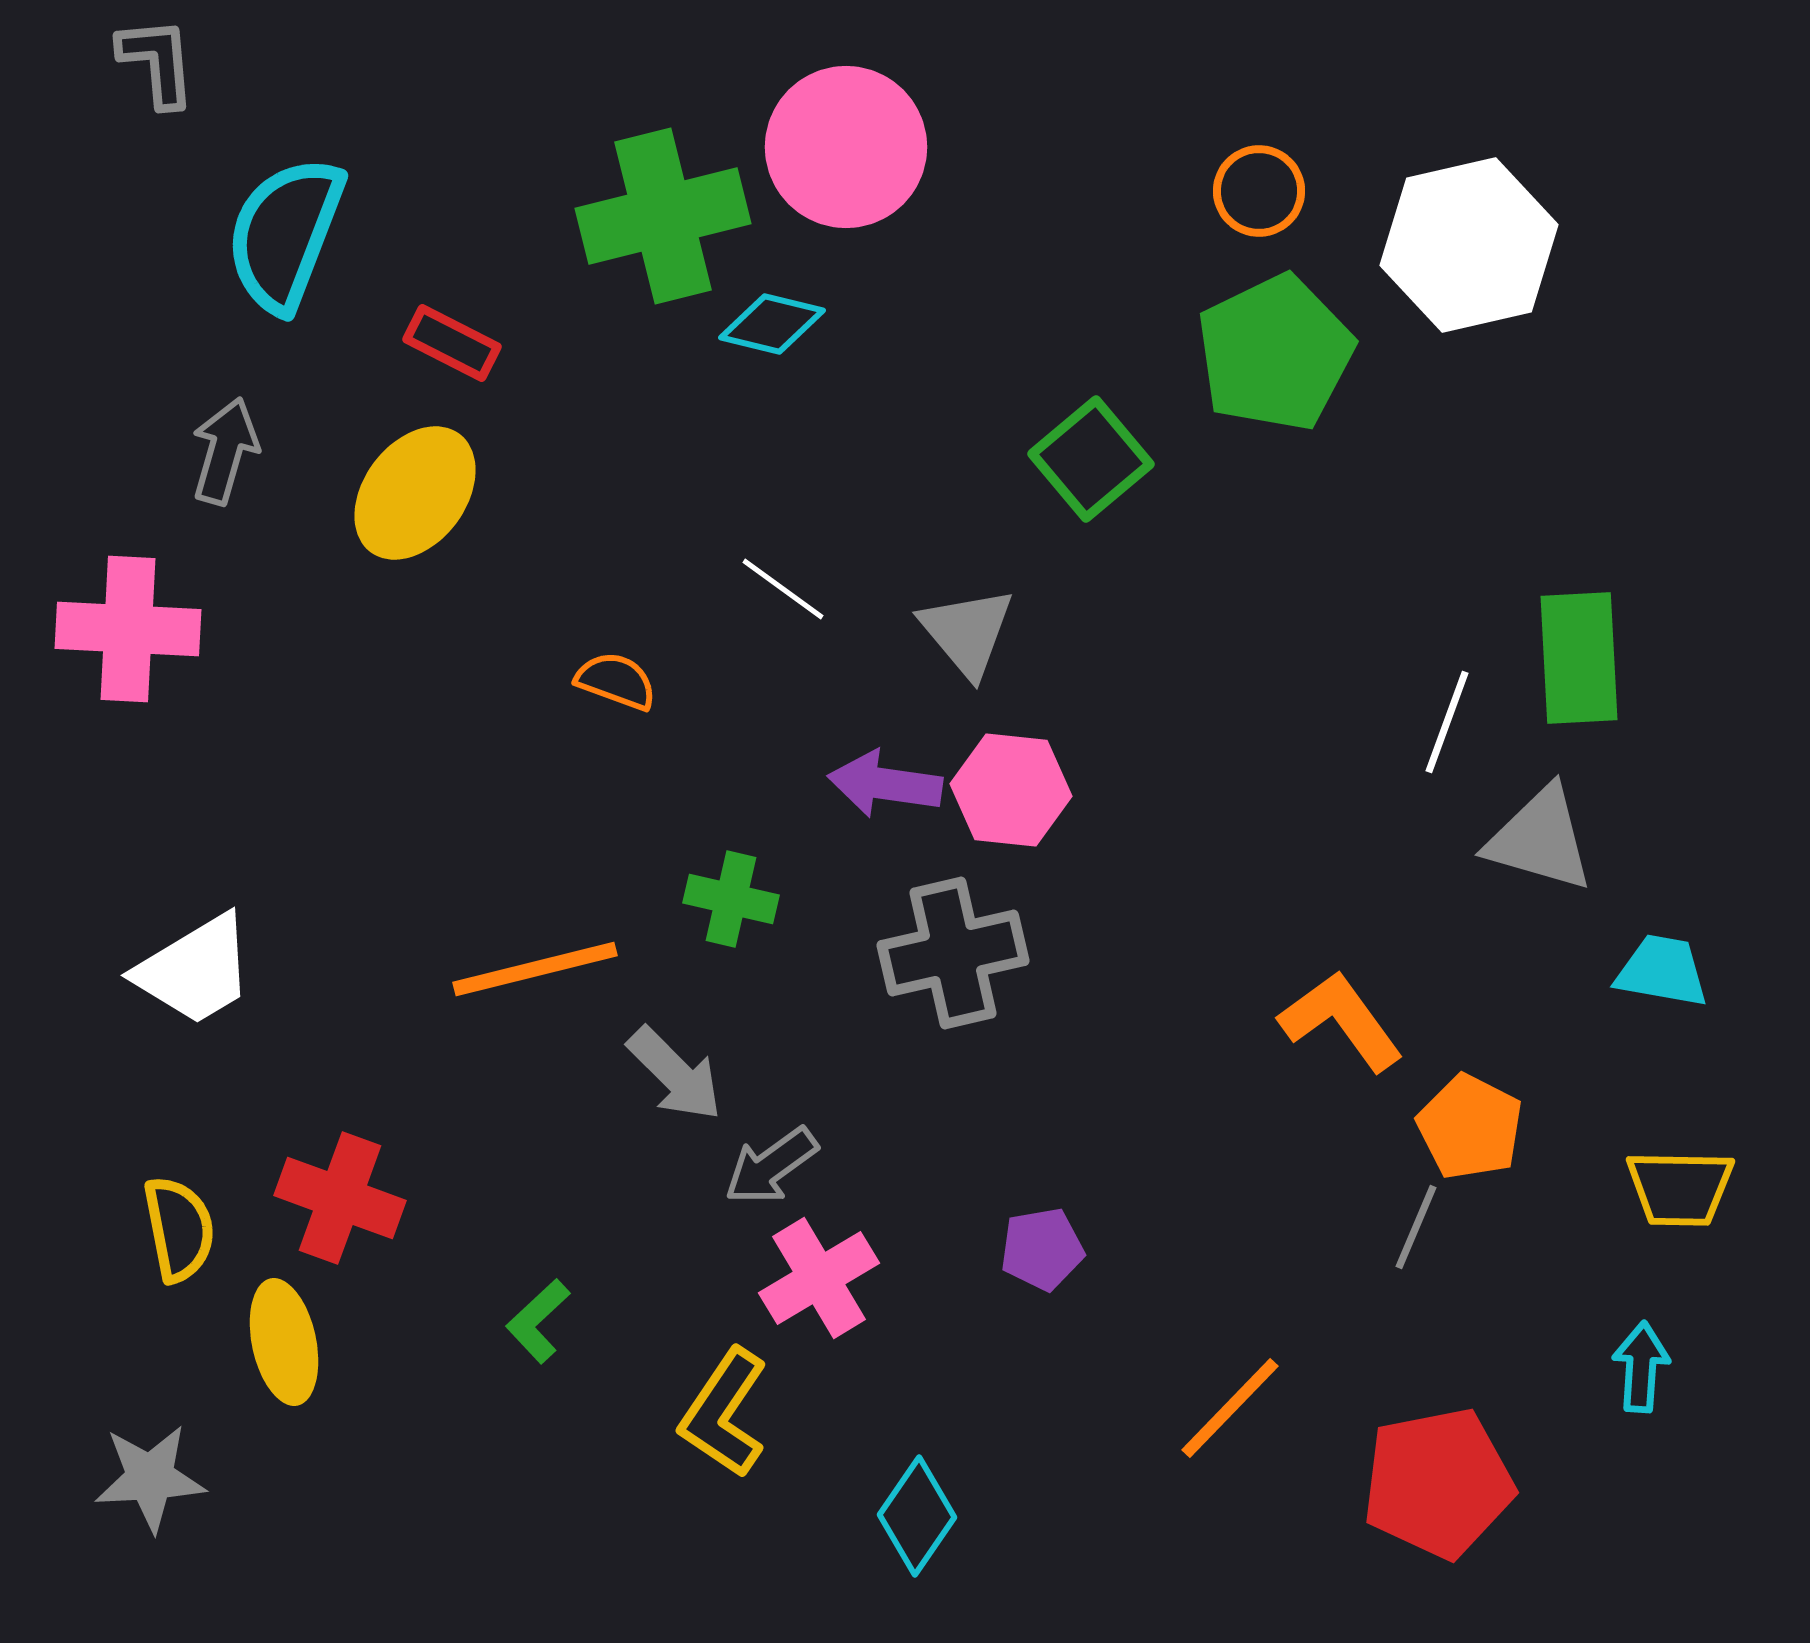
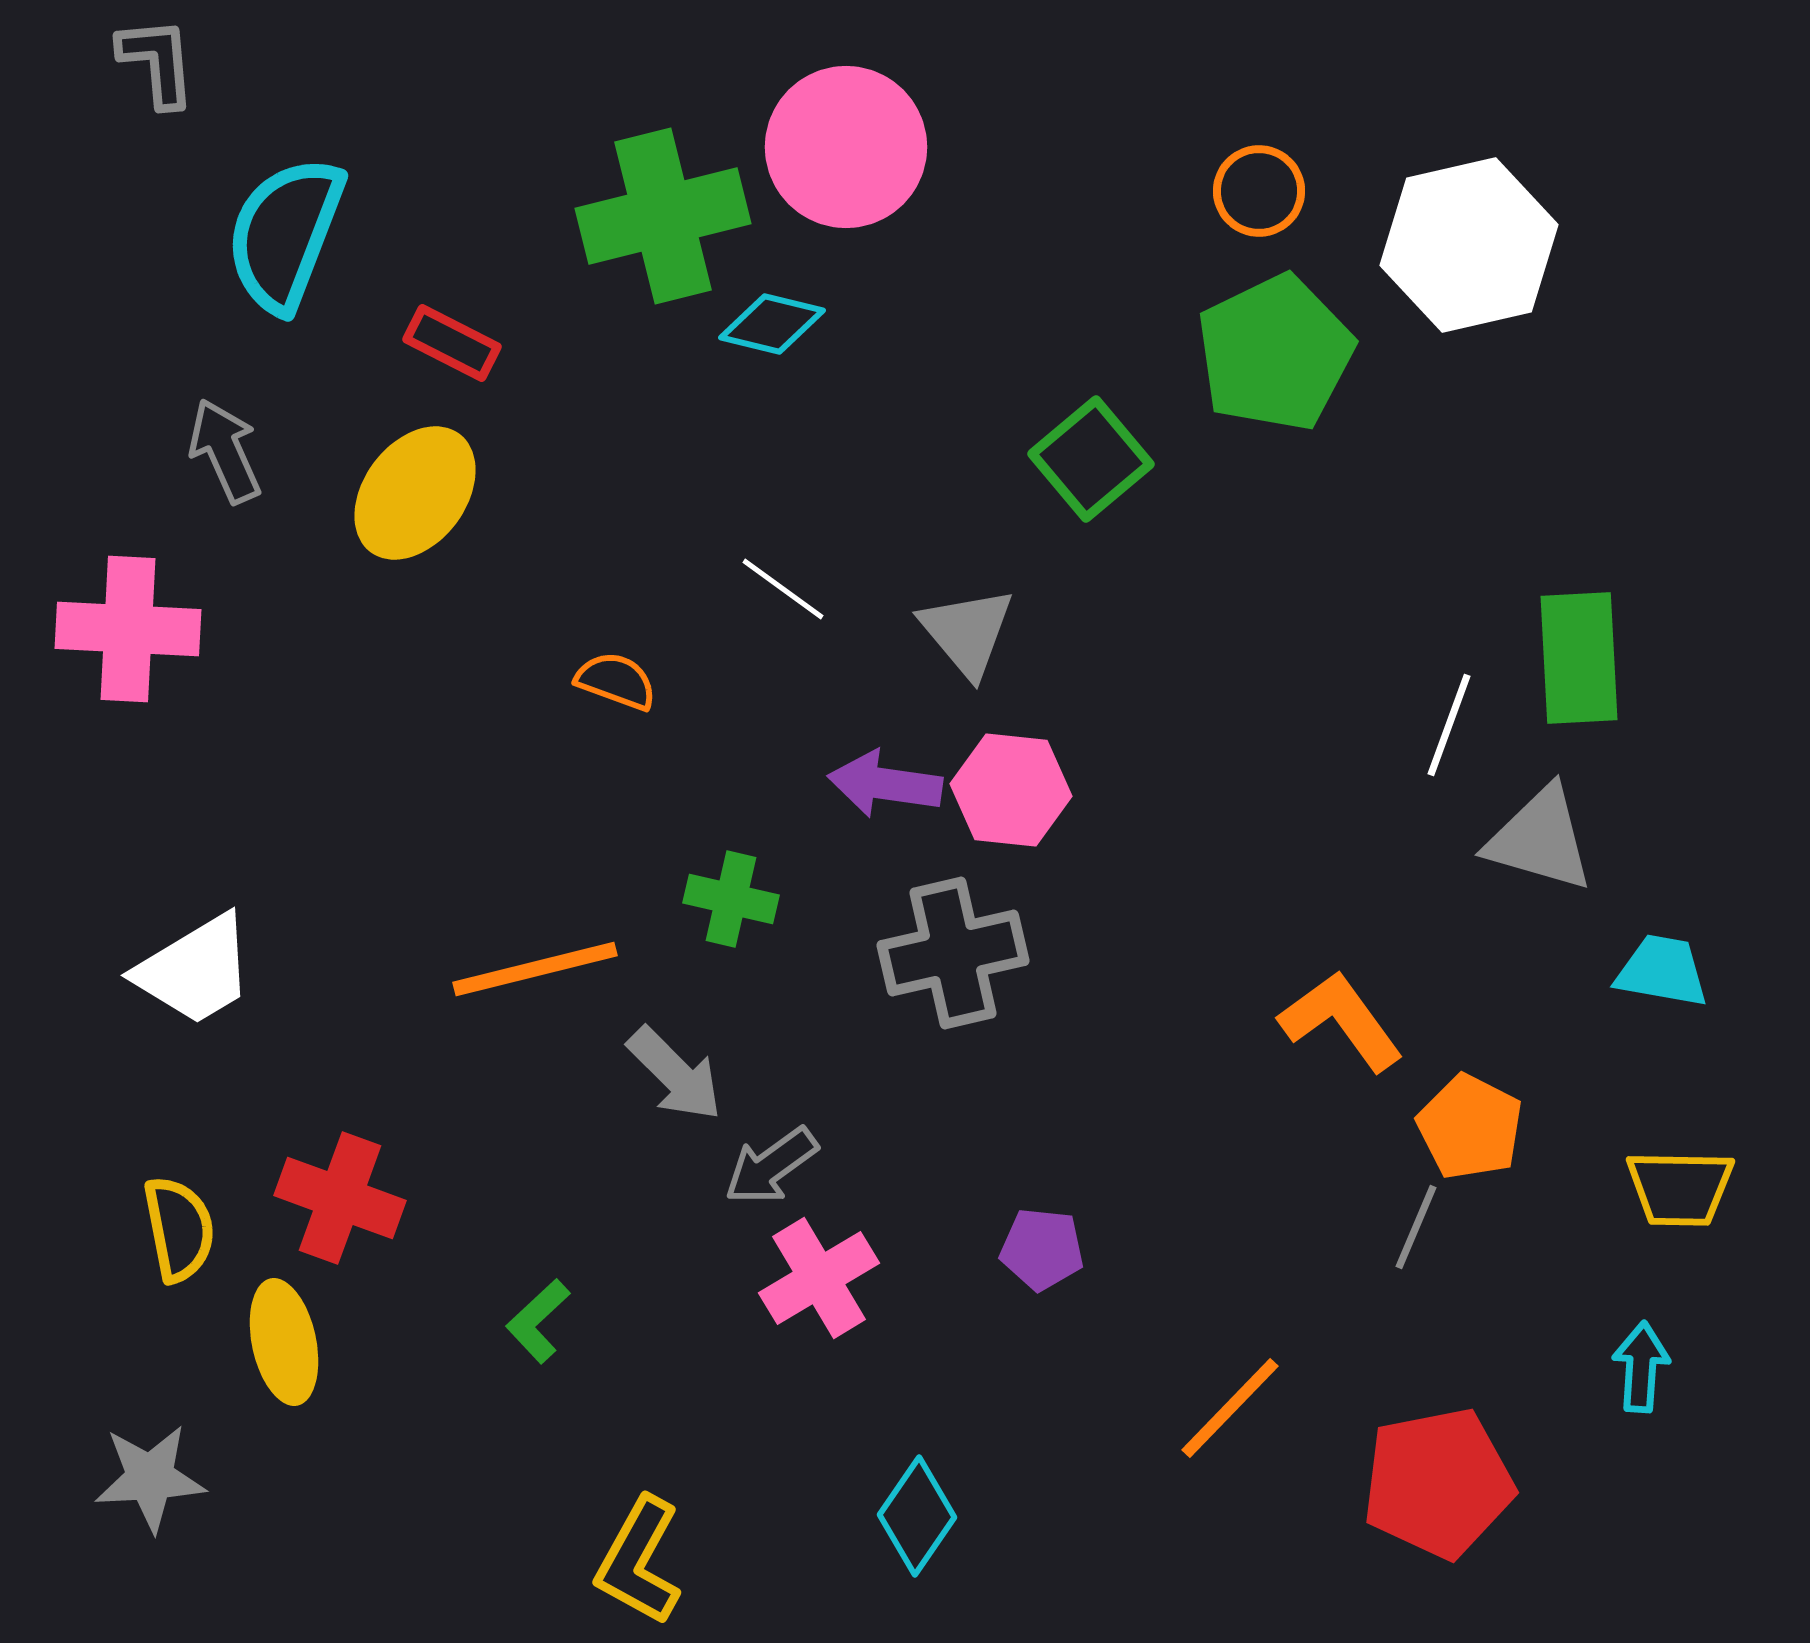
gray arrow at (225, 451): rotated 40 degrees counterclockwise
white line at (1447, 722): moved 2 px right, 3 px down
purple pentagon at (1042, 1249): rotated 16 degrees clockwise
yellow L-shape at (724, 1413): moved 85 px left, 148 px down; rotated 5 degrees counterclockwise
